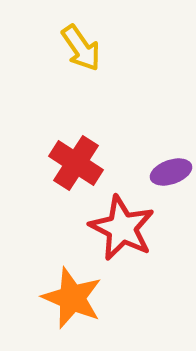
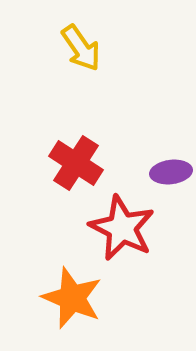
purple ellipse: rotated 12 degrees clockwise
